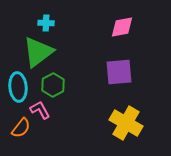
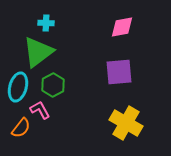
cyan ellipse: rotated 20 degrees clockwise
